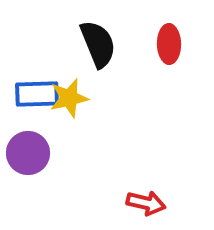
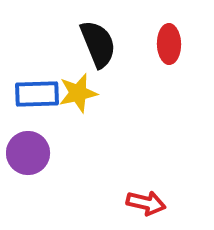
yellow star: moved 9 px right, 5 px up
